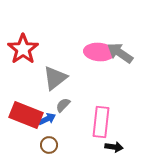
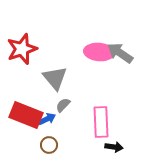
red star: moved 1 px left; rotated 16 degrees clockwise
gray triangle: rotated 32 degrees counterclockwise
pink rectangle: rotated 8 degrees counterclockwise
